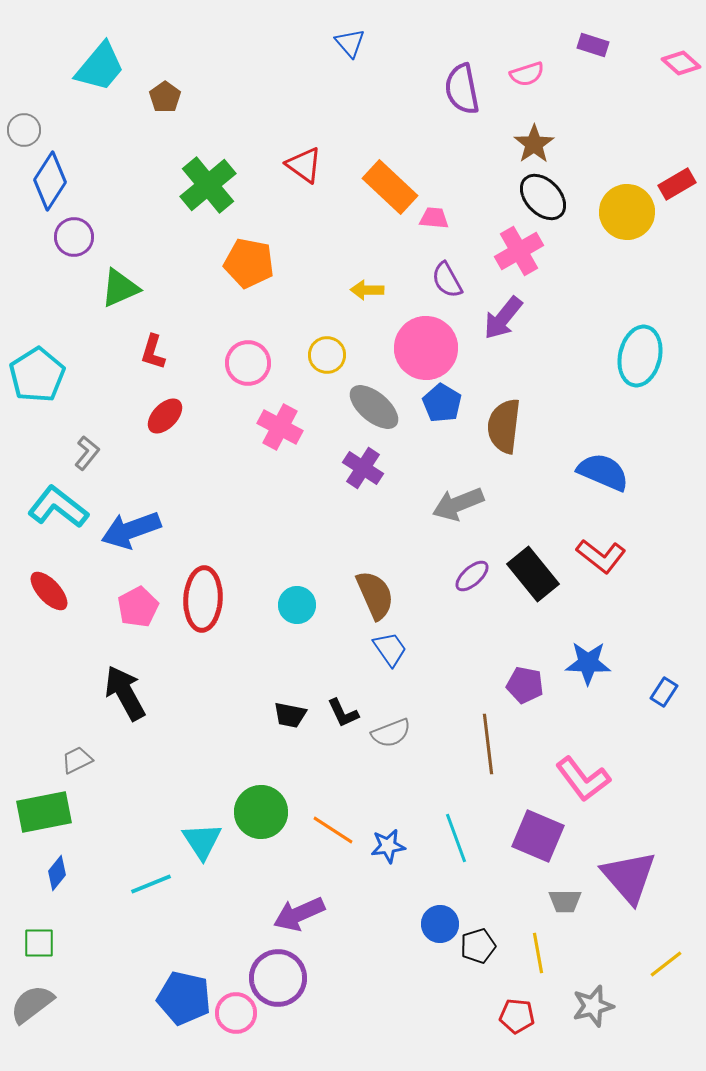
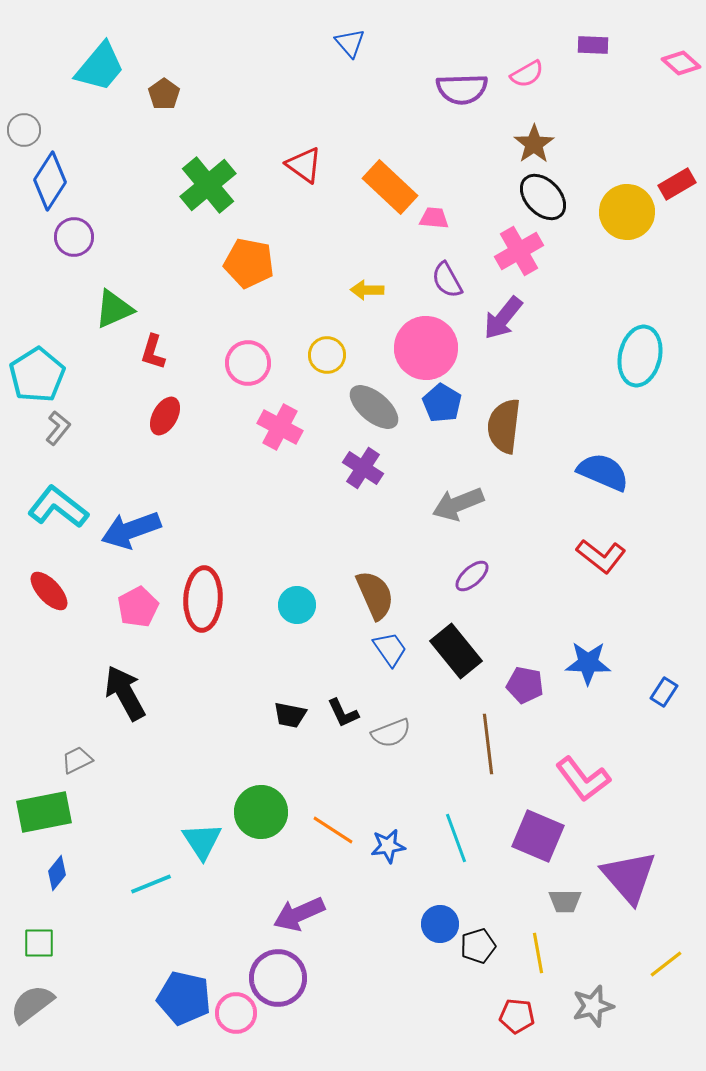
purple rectangle at (593, 45): rotated 16 degrees counterclockwise
pink semicircle at (527, 74): rotated 12 degrees counterclockwise
purple semicircle at (462, 89): rotated 81 degrees counterclockwise
brown pentagon at (165, 97): moved 1 px left, 3 px up
green triangle at (120, 288): moved 6 px left, 21 px down
red ellipse at (165, 416): rotated 15 degrees counterclockwise
gray L-shape at (87, 453): moved 29 px left, 25 px up
black rectangle at (533, 574): moved 77 px left, 77 px down
